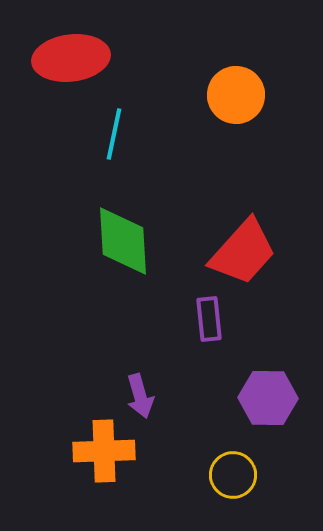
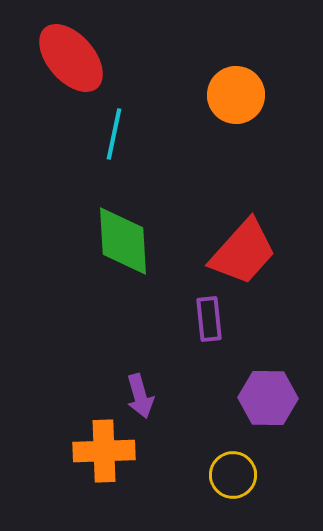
red ellipse: rotated 56 degrees clockwise
